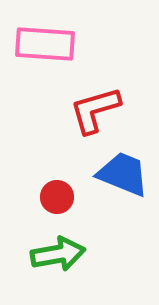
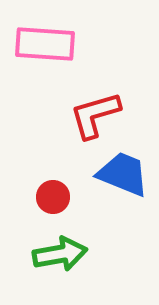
red L-shape: moved 5 px down
red circle: moved 4 px left
green arrow: moved 2 px right
